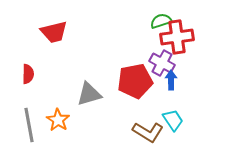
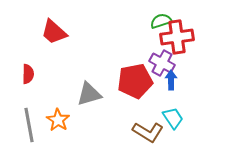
red trapezoid: rotated 56 degrees clockwise
cyan trapezoid: moved 2 px up
